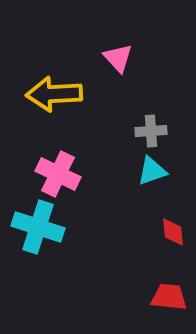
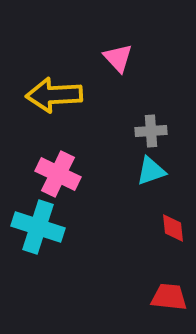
yellow arrow: moved 1 px down
cyan triangle: moved 1 px left
red diamond: moved 4 px up
